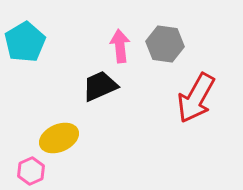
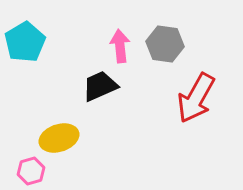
yellow ellipse: rotated 6 degrees clockwise
pink hexagon: rotated 8 degrees clockwise
